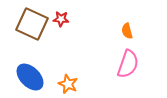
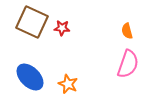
red star: moved 1 px right, 9 px down
brown square: moved 2 px up
